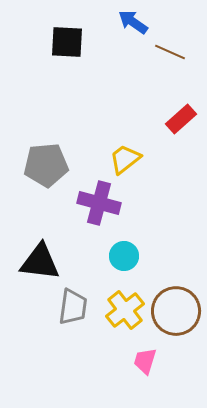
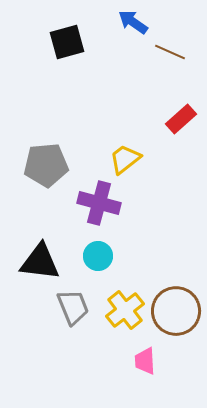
black square: rotated 18 degrees counterclockwise
cyan circle: moved 26 px left
gray trapezoid: rotated 30 degrees counterclockwise
pink trapezoid: rotated 20 degrees counterclockwise
